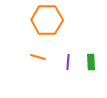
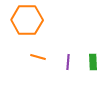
orange hexagon: moved 20 px left
green rectangle: moved 2 px right
